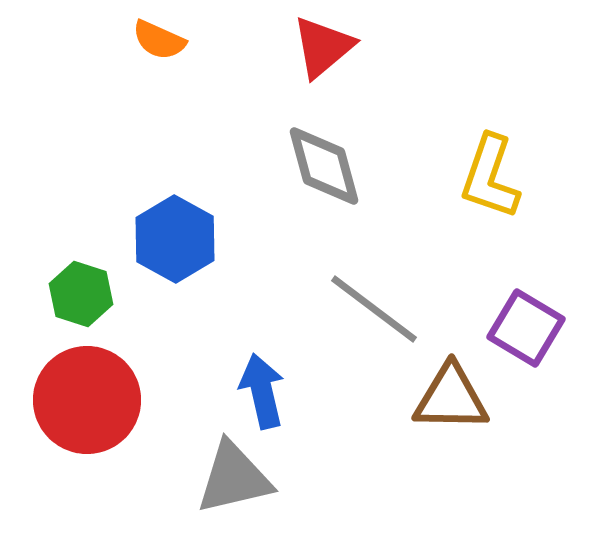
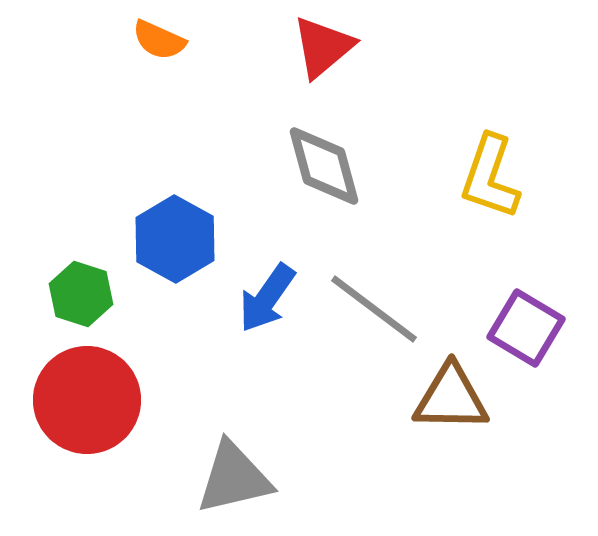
blue arrow: moved 5 px right, 93 px up; rotated 132 degrees counterclockwise
